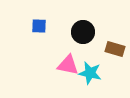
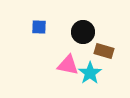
blue square: moved 1 px down
brown rectangle: moved 11 px left, 2 px down
cyan star: rotated 25 degrees clockwise
